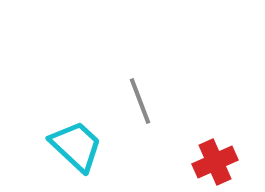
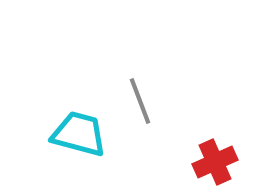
cyan trapezoid: moved 3 px right, 12 px up; rotated 28 degrees counterclockwise
